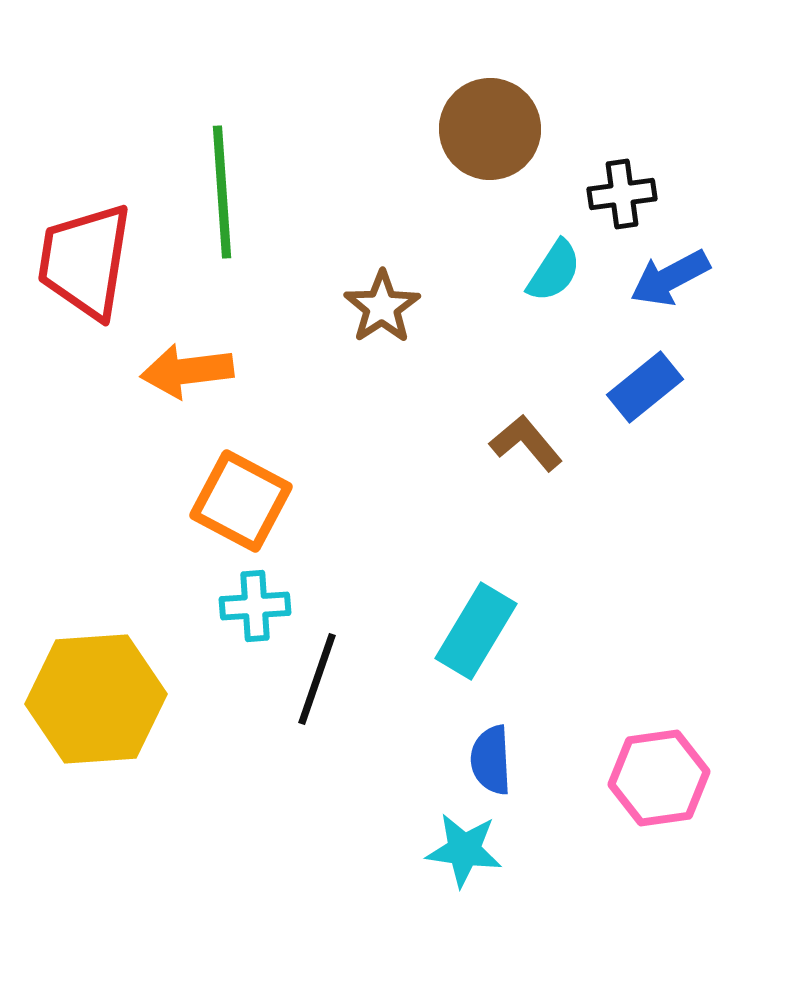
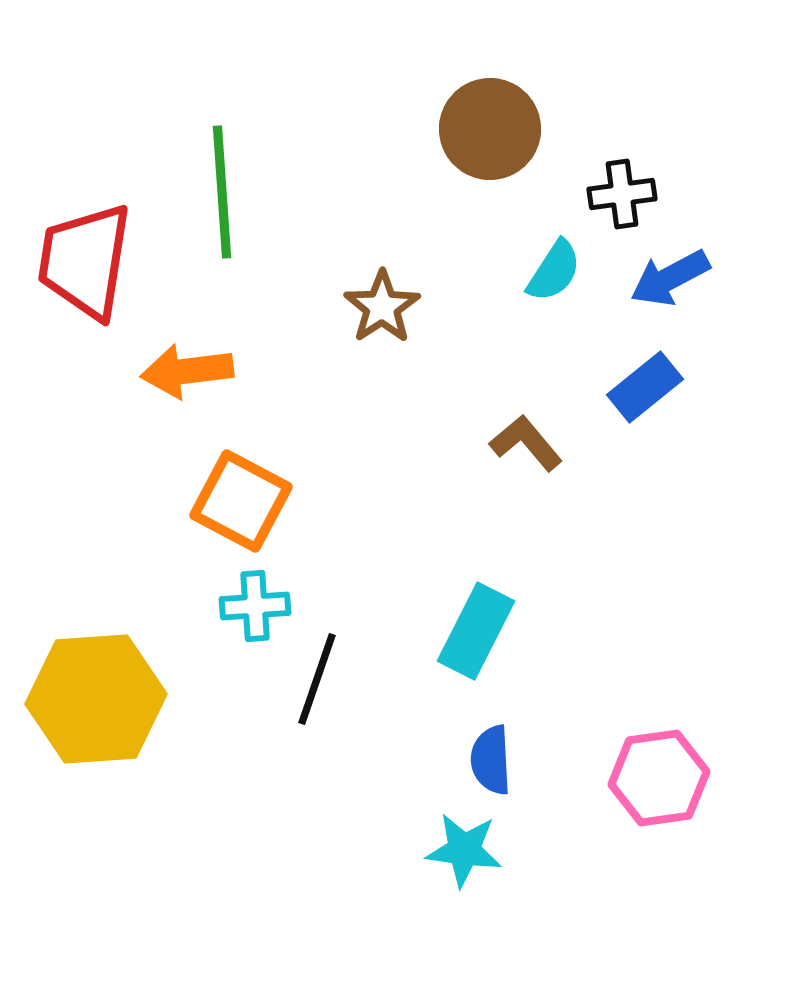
cyan rectangle: rotated 4 degrees counterclockwise
